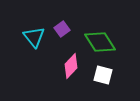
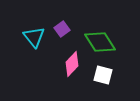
pink diamond: moved 1 px right, 2 px up
